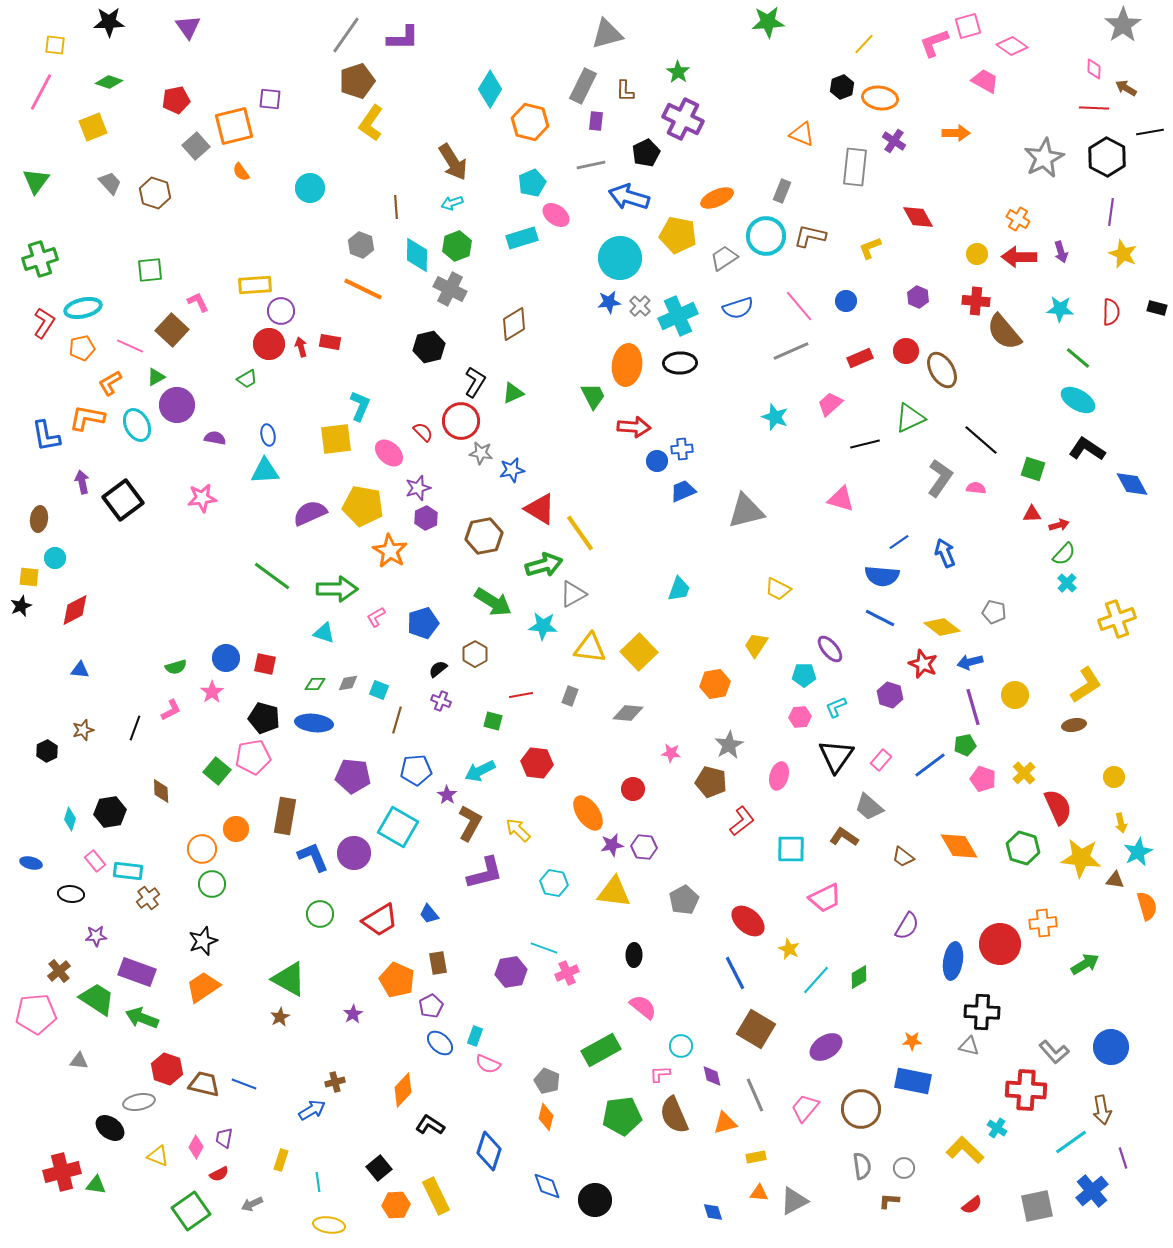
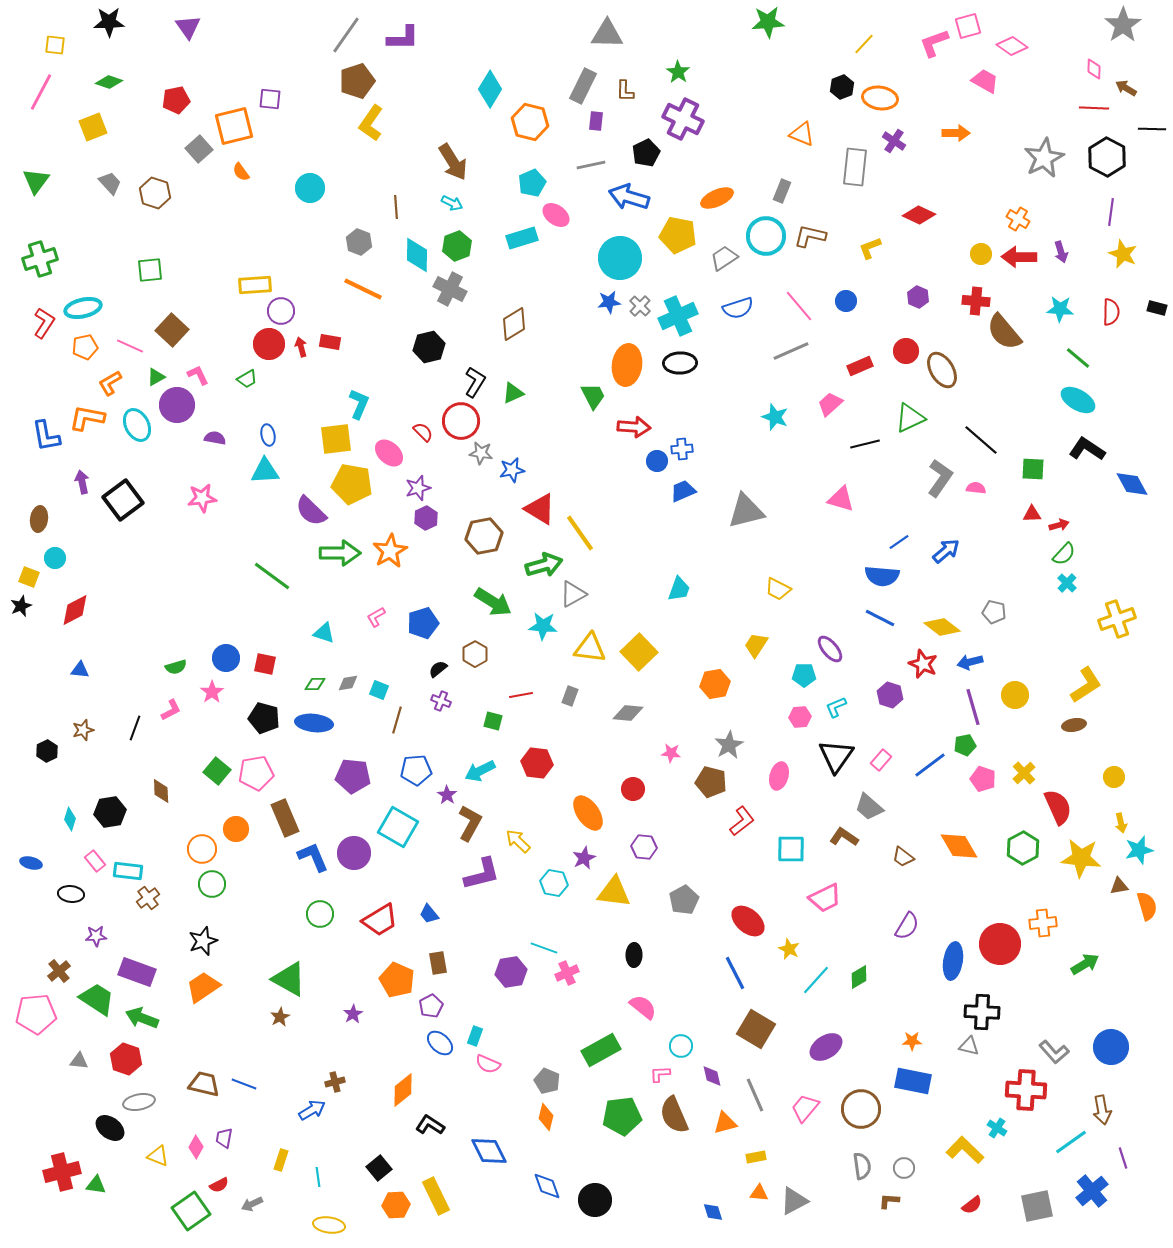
gray triangle at (607, 34): rotated 16 degrees clockwise
black line at (1150, 132): moved 2 px right, 3 px up; rotated 12 degrees clockwise
gray square at (196, 146): moved 3 px right, 3 px down
cyan arrow at (452, 203): rotated 135 degrees counterclockwise
red diamond at (918, 217): moved 1 px right, 2 px up; rotated 36 degrees counterclockwise
gray hexagon at (361, 245): moved 2 px left, 3 px up
yellow circle at (977, 254): moved 4 px right
pink L-shape at (198, 302): moved 73 px down
orange pentagon at (82, 348): moved 3 px right, 1 px up
red rectangle at (860, 358): moved 8 px down
cyan L-shape at (360, 406): moved 1 px left, 2 px up
green square at (1033, 469): rotated 15 degrees counterclockwise
yellow pentagon at (363, 506): moved 11 px left, 22 px up
purple semicircle at (310, 513): moved 1 px right, 2 px up; rotated 112 degrees counterclockwise
orange star at (390, 551): rotated 12 degrees clockwise
blue arrow at (945, 553): moved 1 px right, 2 px up; rotated 72 degrees clockwise
yellow square at (29, 577): rotated 15 degrees clockwise
green arrow at (337, 589): moved 3 px right, 36 px up
pink pentagon at (253, 757): moved 3 px right, 16 px down
brown rectangle at (285, 816): moved 2 px down; rotated 33 degrees counterclockwise
yellow arrow at (518, 830): moved 11 px down
purple star at (612, 845): moved 28 px left, 13 px down; rotated 15 degrees counterclockwise
green hexagon at (1023, 848): rotated 16 degrees clockwise
cyan star at (1138, 852): moved 1 px right, 2 px up; rotated 12 degrees clockwise
purple L-shape at (485, 873): moved 3 px left, 1 px down
brown triangle at (1115, 880): moved 4 px right, 6 px down; rotated 18 degrees counterclockwise
red hexagon at (167, 1069): moved 41 px left, 10 px up
orange diamond at (403, 1090): rotated 8 degrees clockwise
blue diamond at (489, 1151): rotated 45 degrees counterclockwise
red semicircle at (219, 1174): moved 11 px down
cyan line at (318, 1182): moved 5 px up
